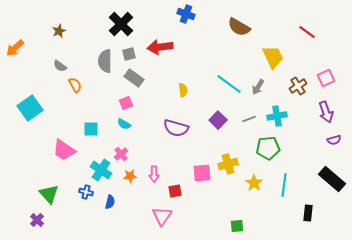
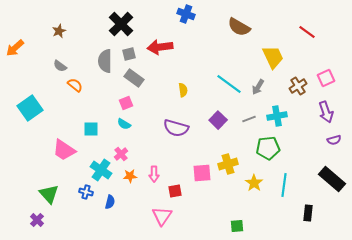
orange semicircle at (75, 85): rotated 21 degrees counterclockwise
